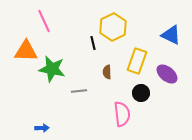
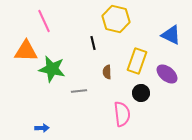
yellow hexagon: moved 3 px right, 8 px up; rotated 20 degrees counterclockwise
